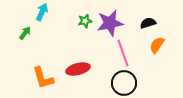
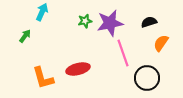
black semicircle: moved 1 px right, 1 px up
green arrow: moved 3 px down
orange semicircle: moved 4 px right, 2 px up
black circle: moved 23 px right, 5 px up
